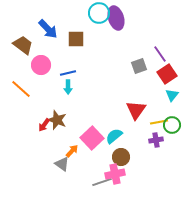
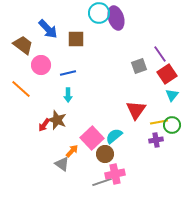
cyan arrow: moved 8 px down
brown circle: moved 16 px left, 3 px up
